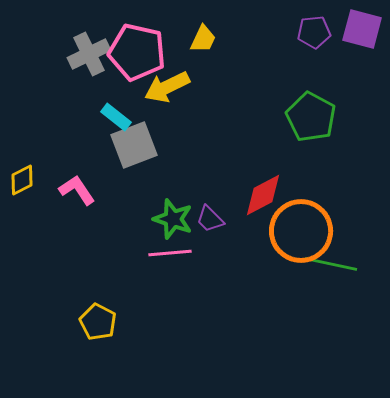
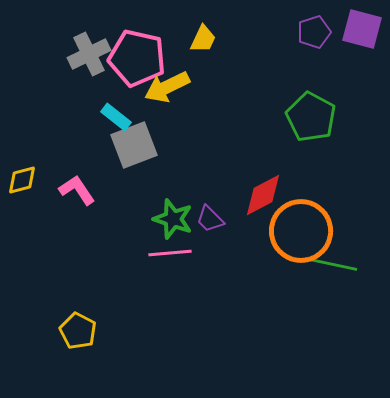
purple pentagon: rotated 12 degrees counterclockwise
pink pentagon: moved 6 px down
yellow diamond: rotated 12 degrees clockwise
yellow pentagon: moved 20 px left, 9 px down
